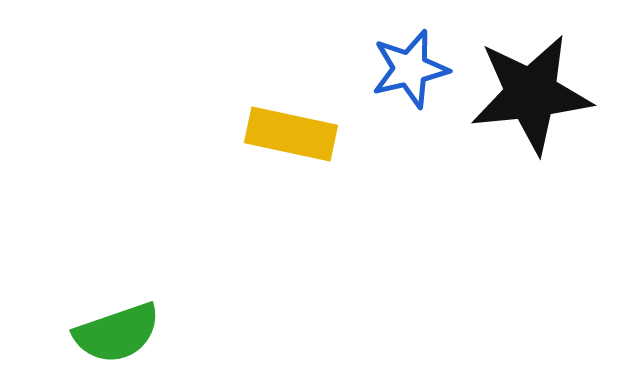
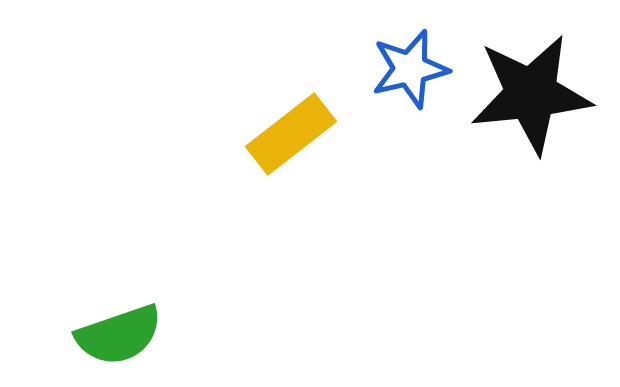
yellow rectangle: rotated 50 degrees counterclockwise
green semicircle: moved 2 px right, 2 px down
